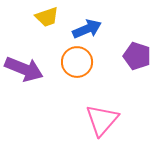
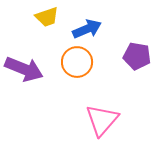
purple pentagon: rotated 8 degrees counterclockwise
